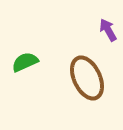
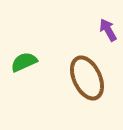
green semicircle: moved 1 px left
